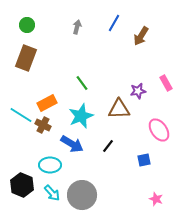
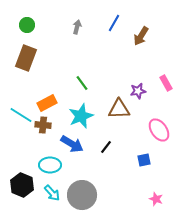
brown cross: rotated 21 degrees counterclockwise
black line: moved 2 px left, 1 px down
